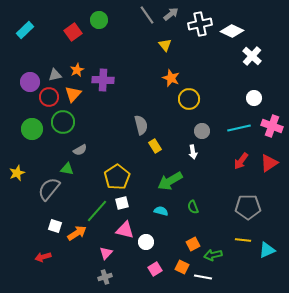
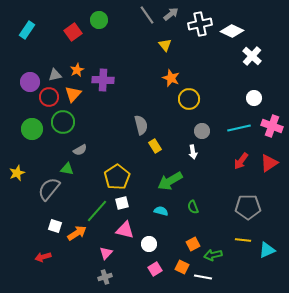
cyan rectangle at (25, 30): moved 2 px right; rotated 12 degrees counterclockwise
white circle at (146, 242): moved 3 px right, 2 px down
